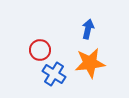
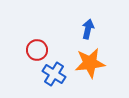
red circle: moved 3 px left
